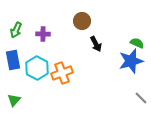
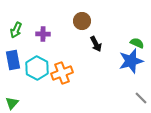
green triangle: moved 2 px left, 3 px down
